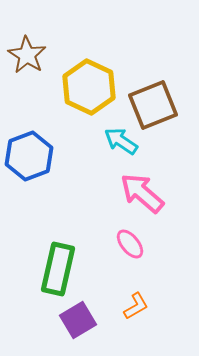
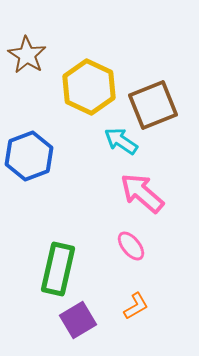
pink ellipse: moved 1 px right, 2 px down
